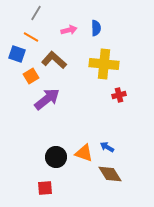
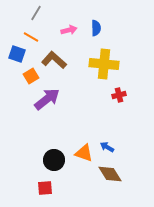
black circle: moved 2 px left, 3 px down
